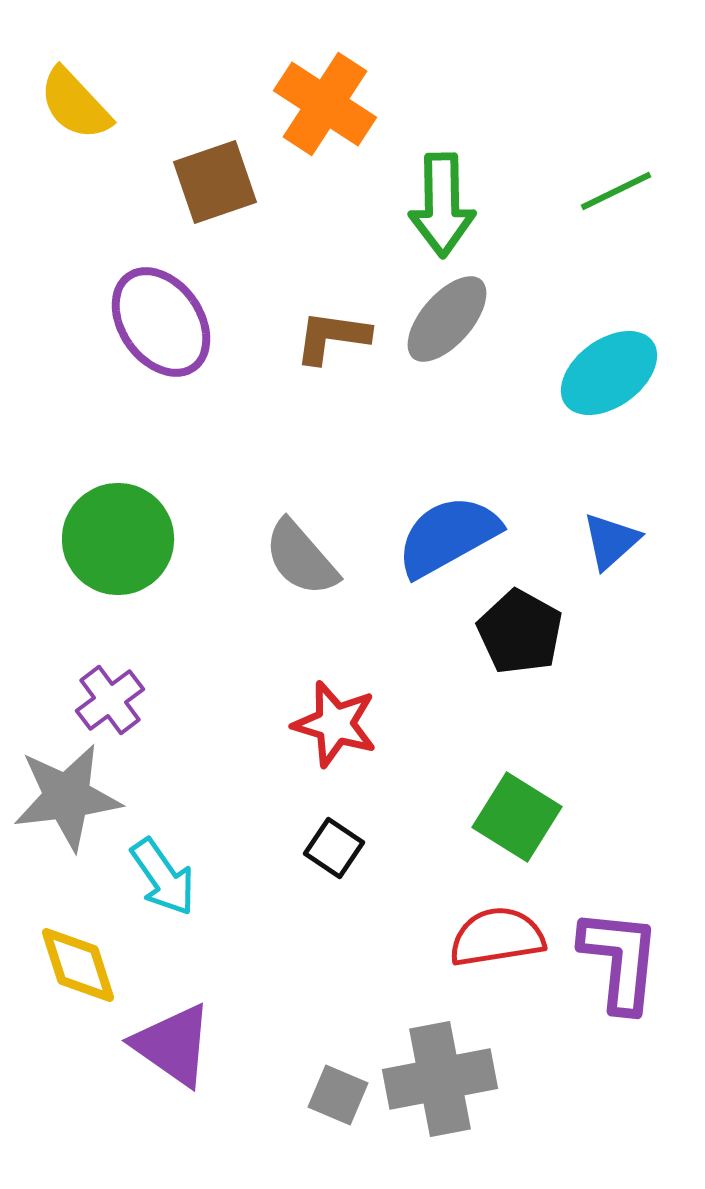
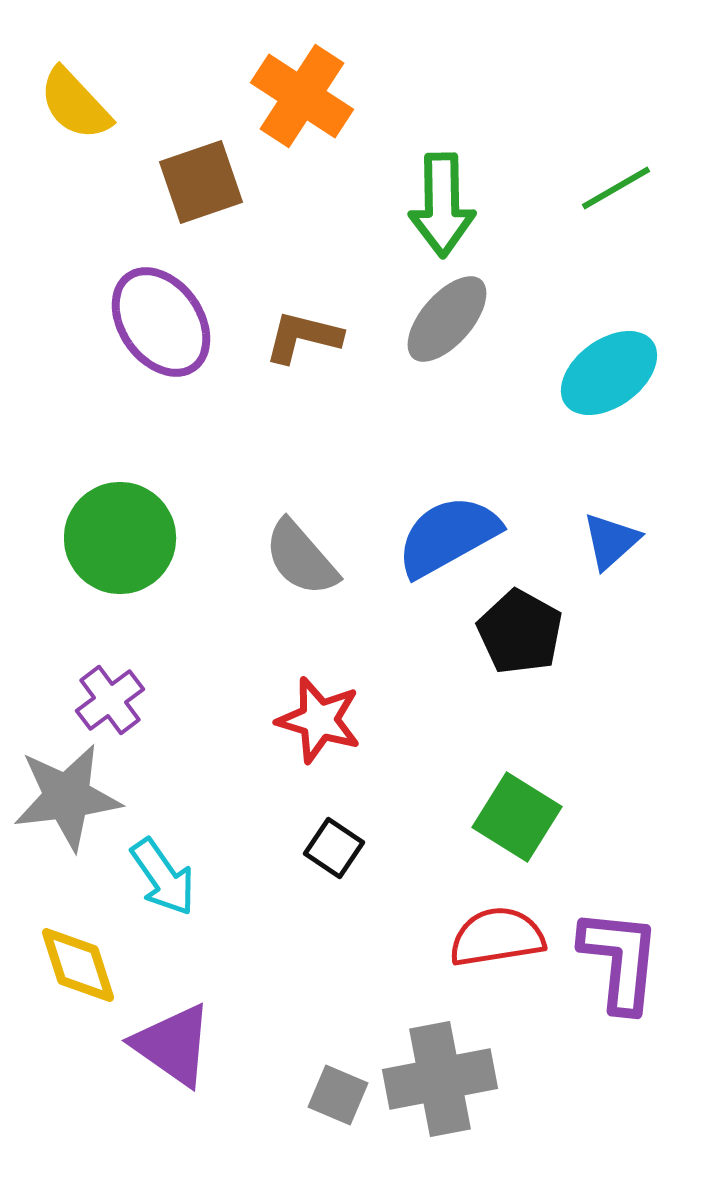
orange cross: moved 23 px left, 8 px up
brown square: moved 14 px left
green line: moved 3 px up; rotated 4 degrees counterclockwise
brown L-shape: moved 29 px left; rotated 6 degrees clockwise
green circle: moved 2 px right, 1 px up
red star: moved 16 px left, 4 px up
